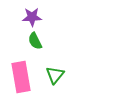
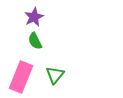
purple star: moved 2 px right; rotated 24 degrees counterclockwise
pink rectangle: rotated 32 degrees clockwise
